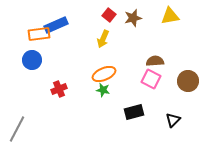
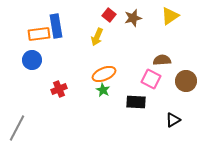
yellow triangle: rotated 24 degrees counterclockwise
blue rectangle: moved 1 px down; rotated 75 degrees counterclockwise
yellow arrow: moved 6 px left, 2 px up
brown semicircle: moved 7 px right, 1 px up
brown circle: moved 2 px left
green star: rotated 16 degrees clockwise
black rectangle: moved 2 px right, 10 px up; rotated 18 degrees clockwise
black triangle: rotated 14 degrees clockwise
gray line: moved 1 px up
